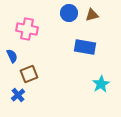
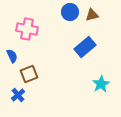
blue circle: moved 1 px right, 1 px up
blue rectangle: rotated 50 degrees counterclockwise
